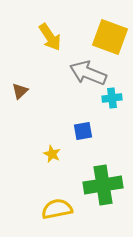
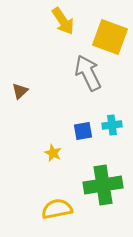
yellow arrow: moved 13 px right, 16 px up
gray arrow: rotated 42 degrees clockwise
cyan cross: moved 27 px down
yellow star: moved 1 px right, 1 px up
